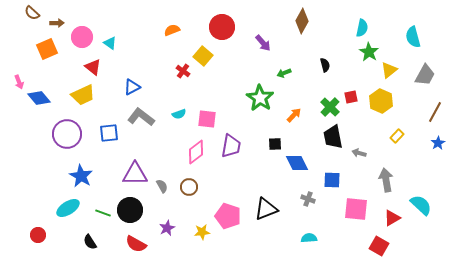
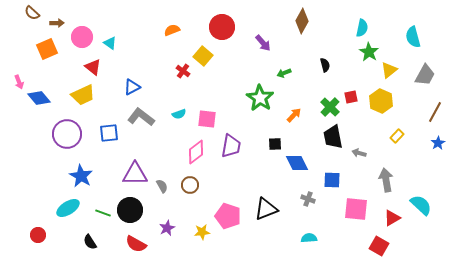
brown circle at (189, 187): moved 1 px right, 2 px up
